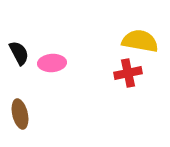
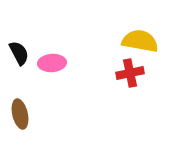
red cross: moved 2 px right
